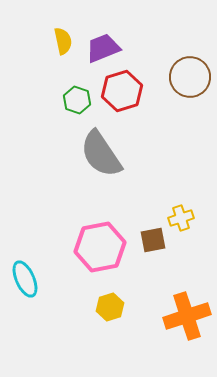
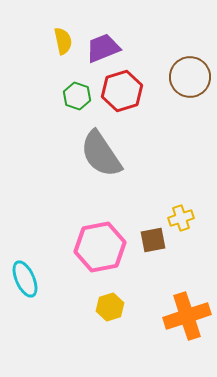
green hexagon: moved 4 px up
